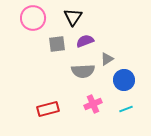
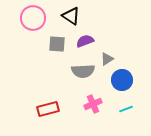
black triangle: moved 2 px left, 1 px up; rotated 30 degrees counterclockwise
gray square: rotated 12 degrees clockwise
blue circle: moved 2 px left
